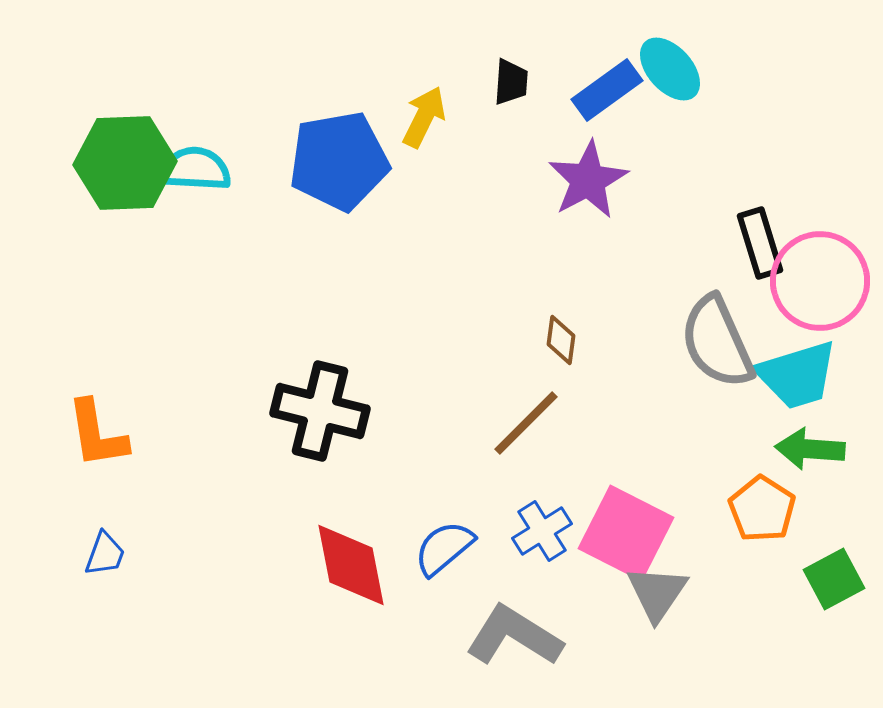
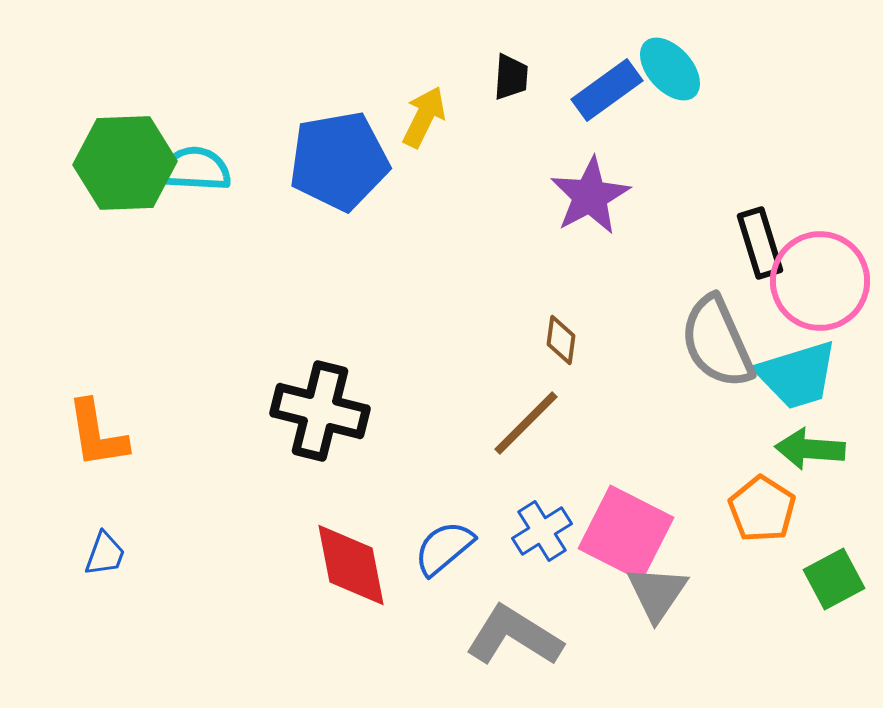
black trapezoid: moved 5 px up
purple star: moved 2 px right, 16 px down
